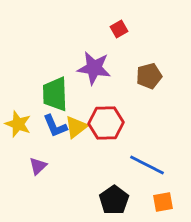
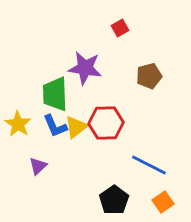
red square: moved 1 px right, 1 px up
purple star: moved 9 px left
yellow star: rotated 12 degrees clockwise
blue line: moved 2 px right
orange square: rotated 25 degrees counterclockwise
